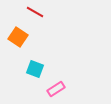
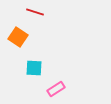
red line: rotated 12 degrees counterclockwise
cyan square: moved 1 px left, 1 px up; rotated 18 degrees counterclockwise
